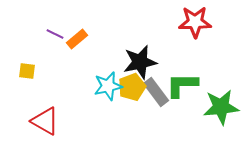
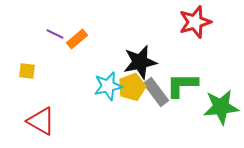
red star: rotated 16 degrees counterclockwise
red triangle: moved 4 px left
